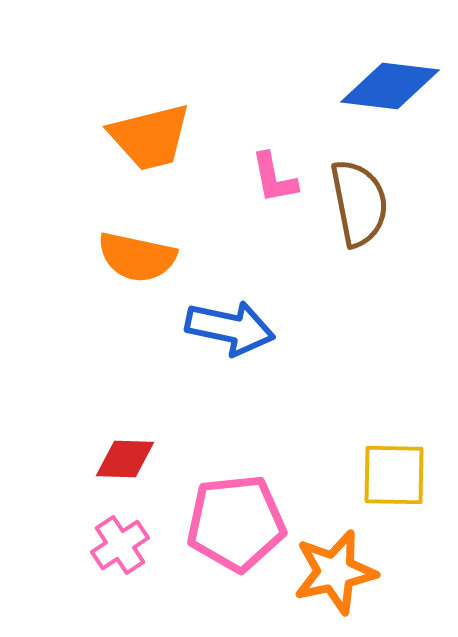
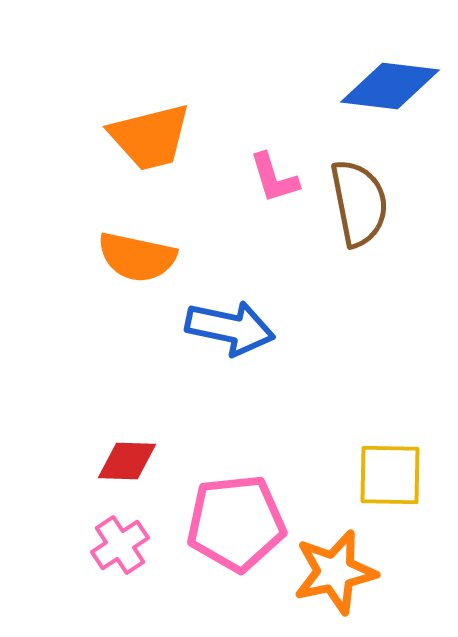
pink L-shape: rotated 6 degrees counterclockwise
red diamond: moved 2 px right, 2 px down
yellow square: moved 4 px left
